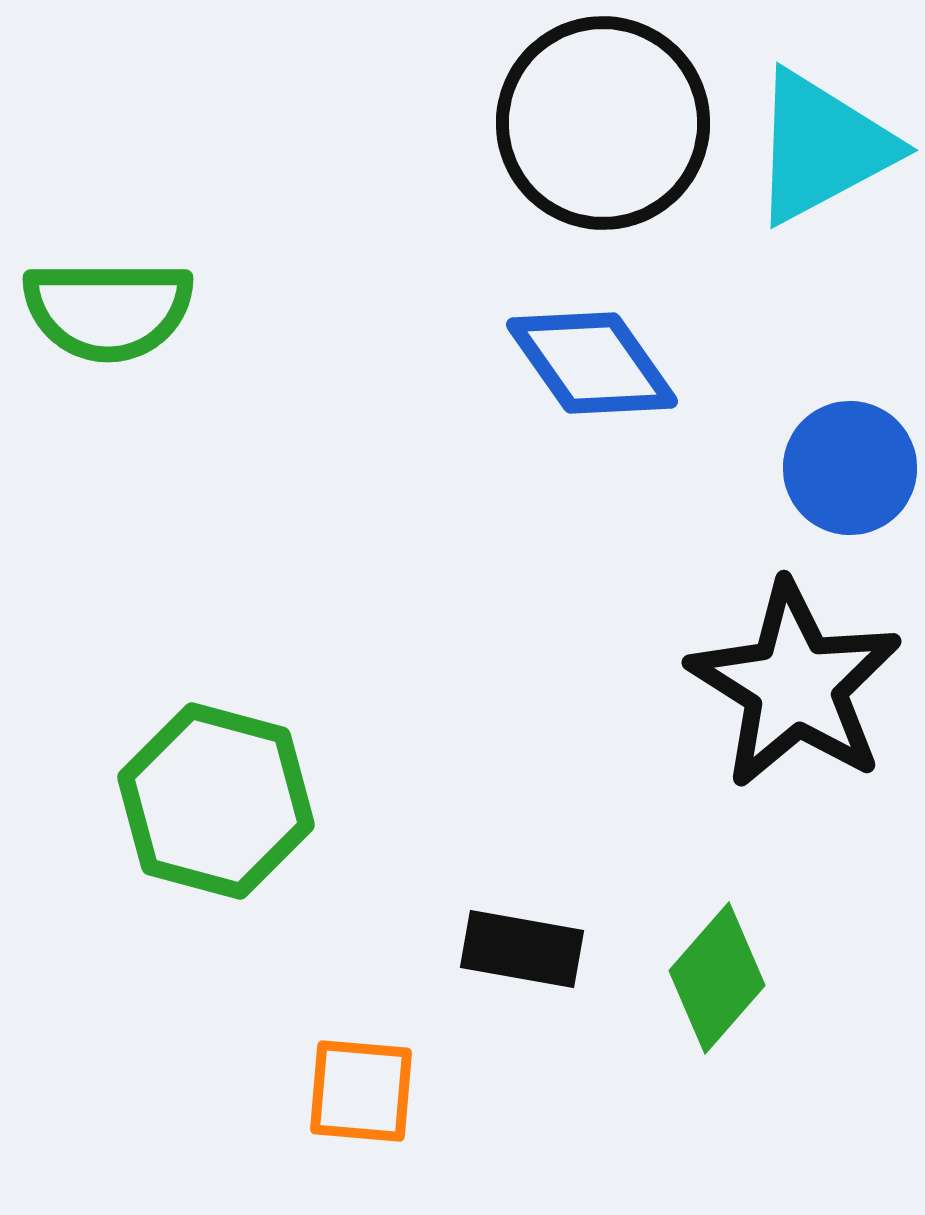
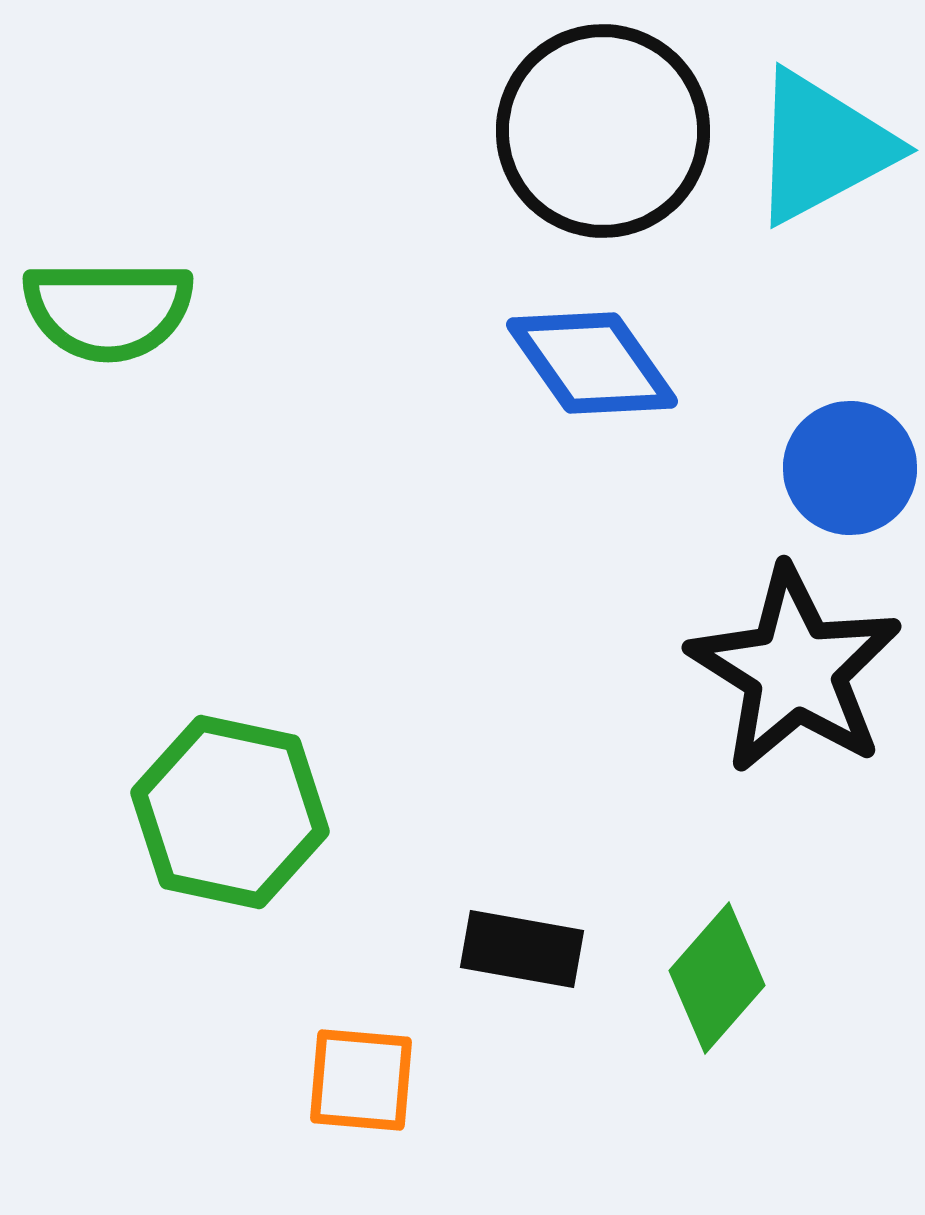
black circle: moved 8 px down
black star: moved 15 px up
green hexagon: moved 14 px right, 11 px down; rotated 3 degrees counterclockwise
orange square: moved 11 px up
